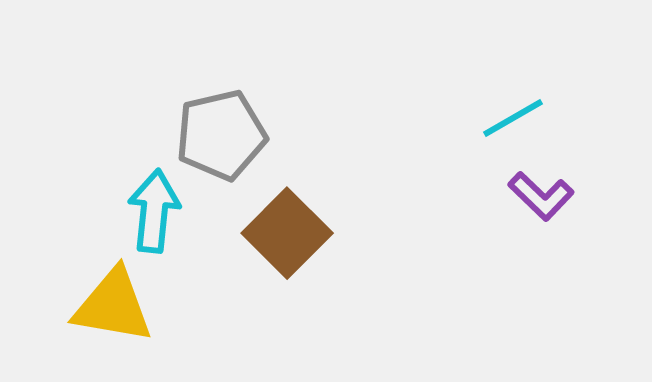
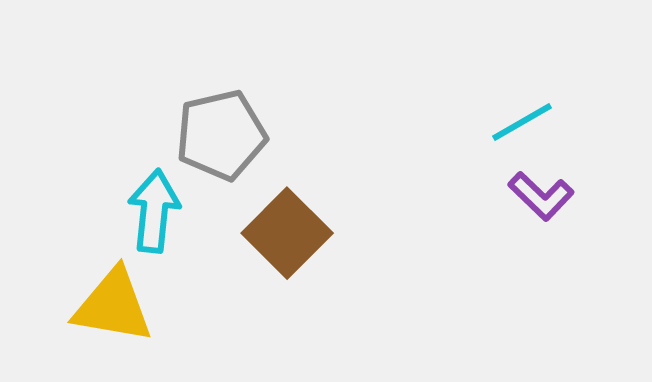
cyan line: moved 9 px right, 4 px down
